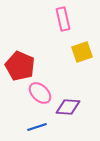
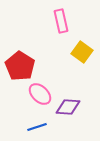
pink rectangle: moved 2 px left, 2 px down
yellow square: rotated 35 degrees counterclockwise
red pentagon: rotated 8 degrees clockwise
pink ellipse: moved 1 px down
